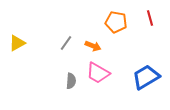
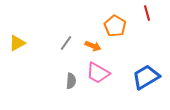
red line: moved 3 px left, 5 px up
orange pentagon: moved 1 px left, 4 px down; rotated 20 degrees clockwise
